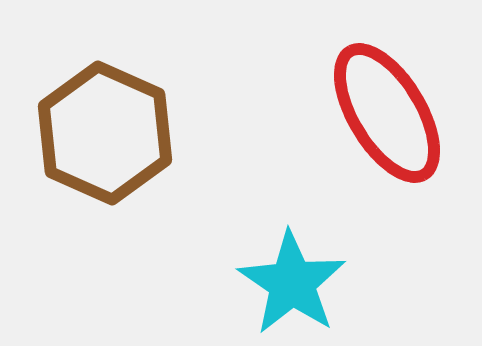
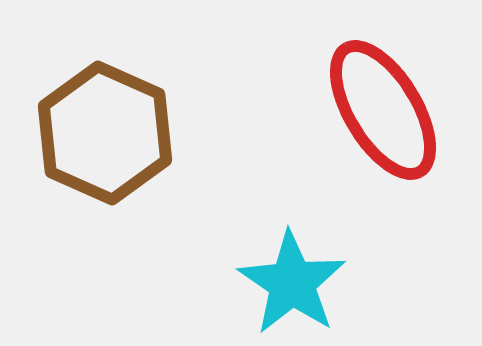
red ellipse: moved 4 px left, 3 px up
